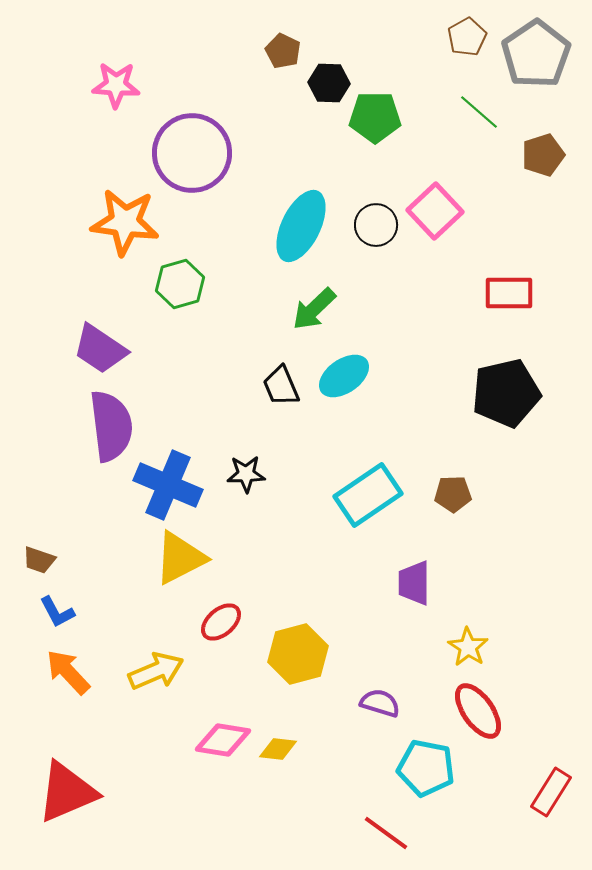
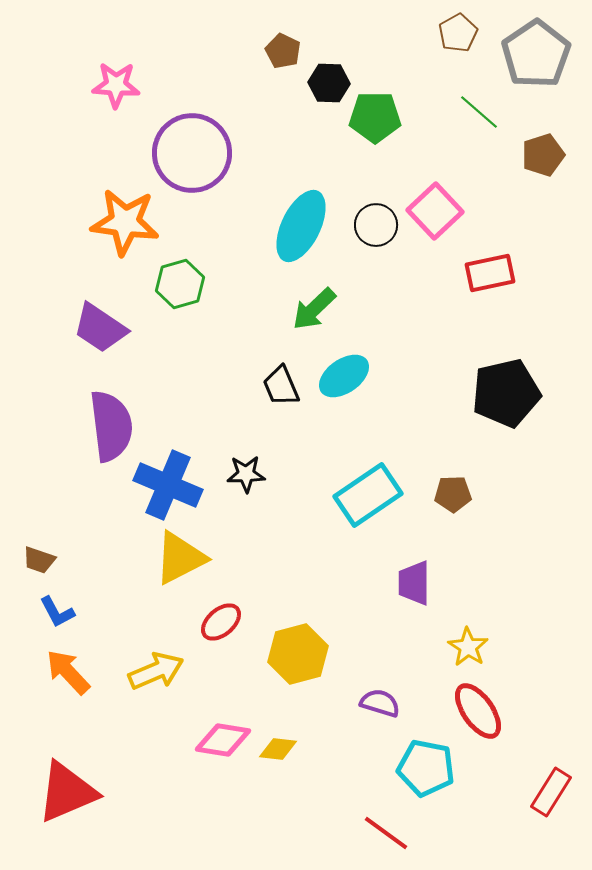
brown pentagon at (467, 37): moved 9 px left, 4 px up
red rectangle at (509, 293): moved 19 px left, 20 px up; rotated 12 degrees counterclockwise
purple trapezoid at (100, 349): moved 21 px up
